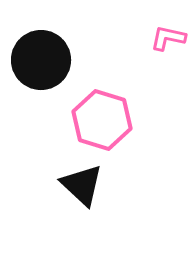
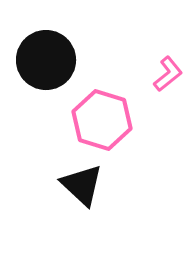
pink L-shape: moved 36 px down; rotated 129 degrees clockwise
black circle: moved 5 px right
